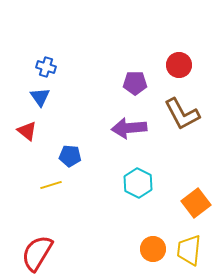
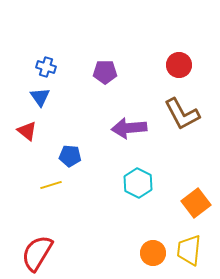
purple pentagon: moved 30 px left, 11 px up
orange circle: moved 4 px down
